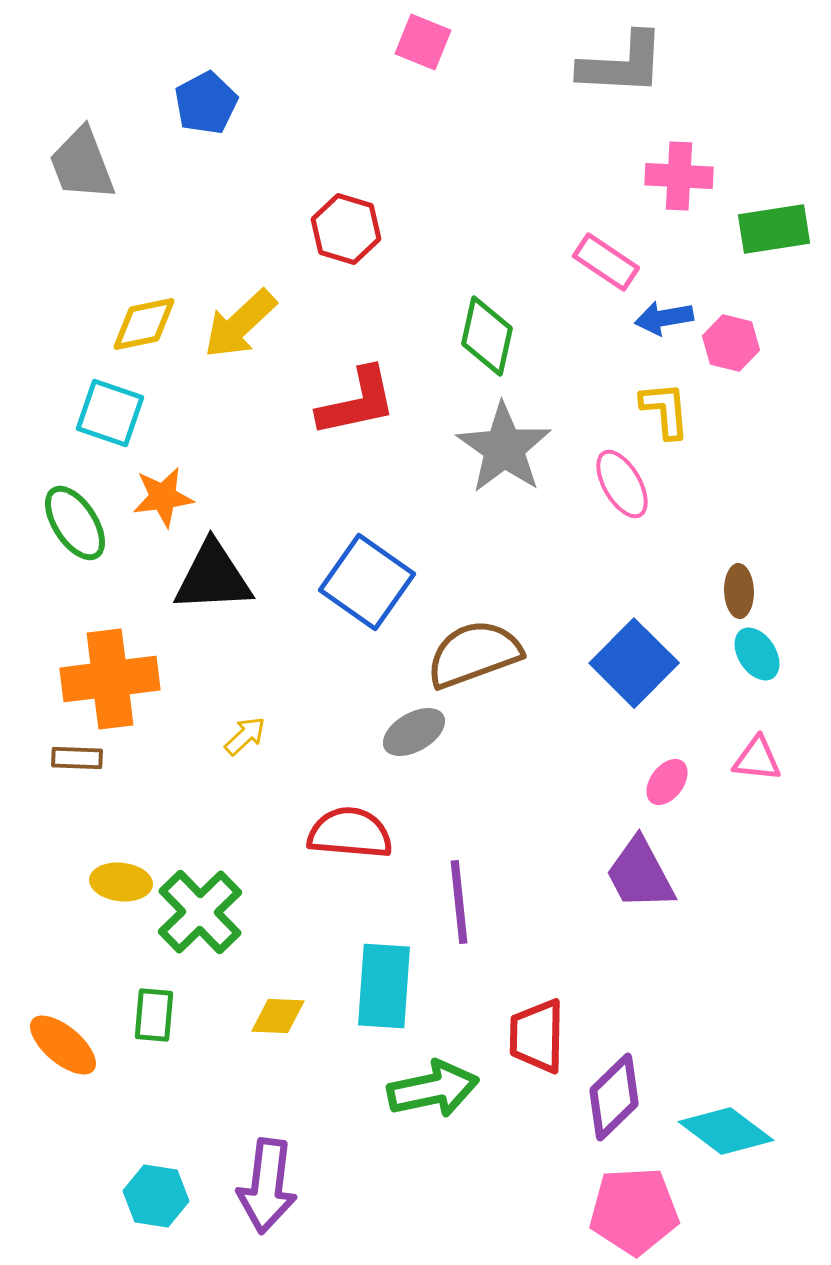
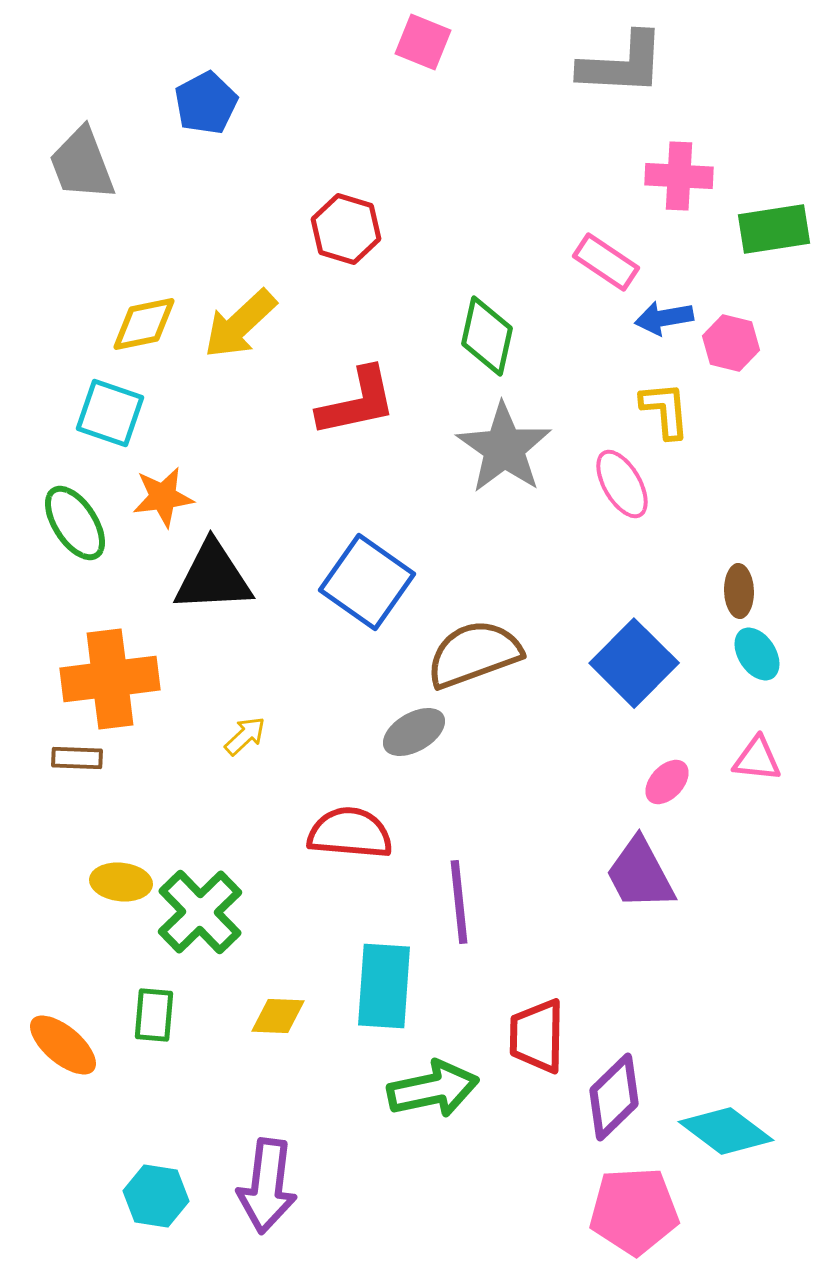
pink ellipse at (667, 782): rotated 6 degrees clockwise
